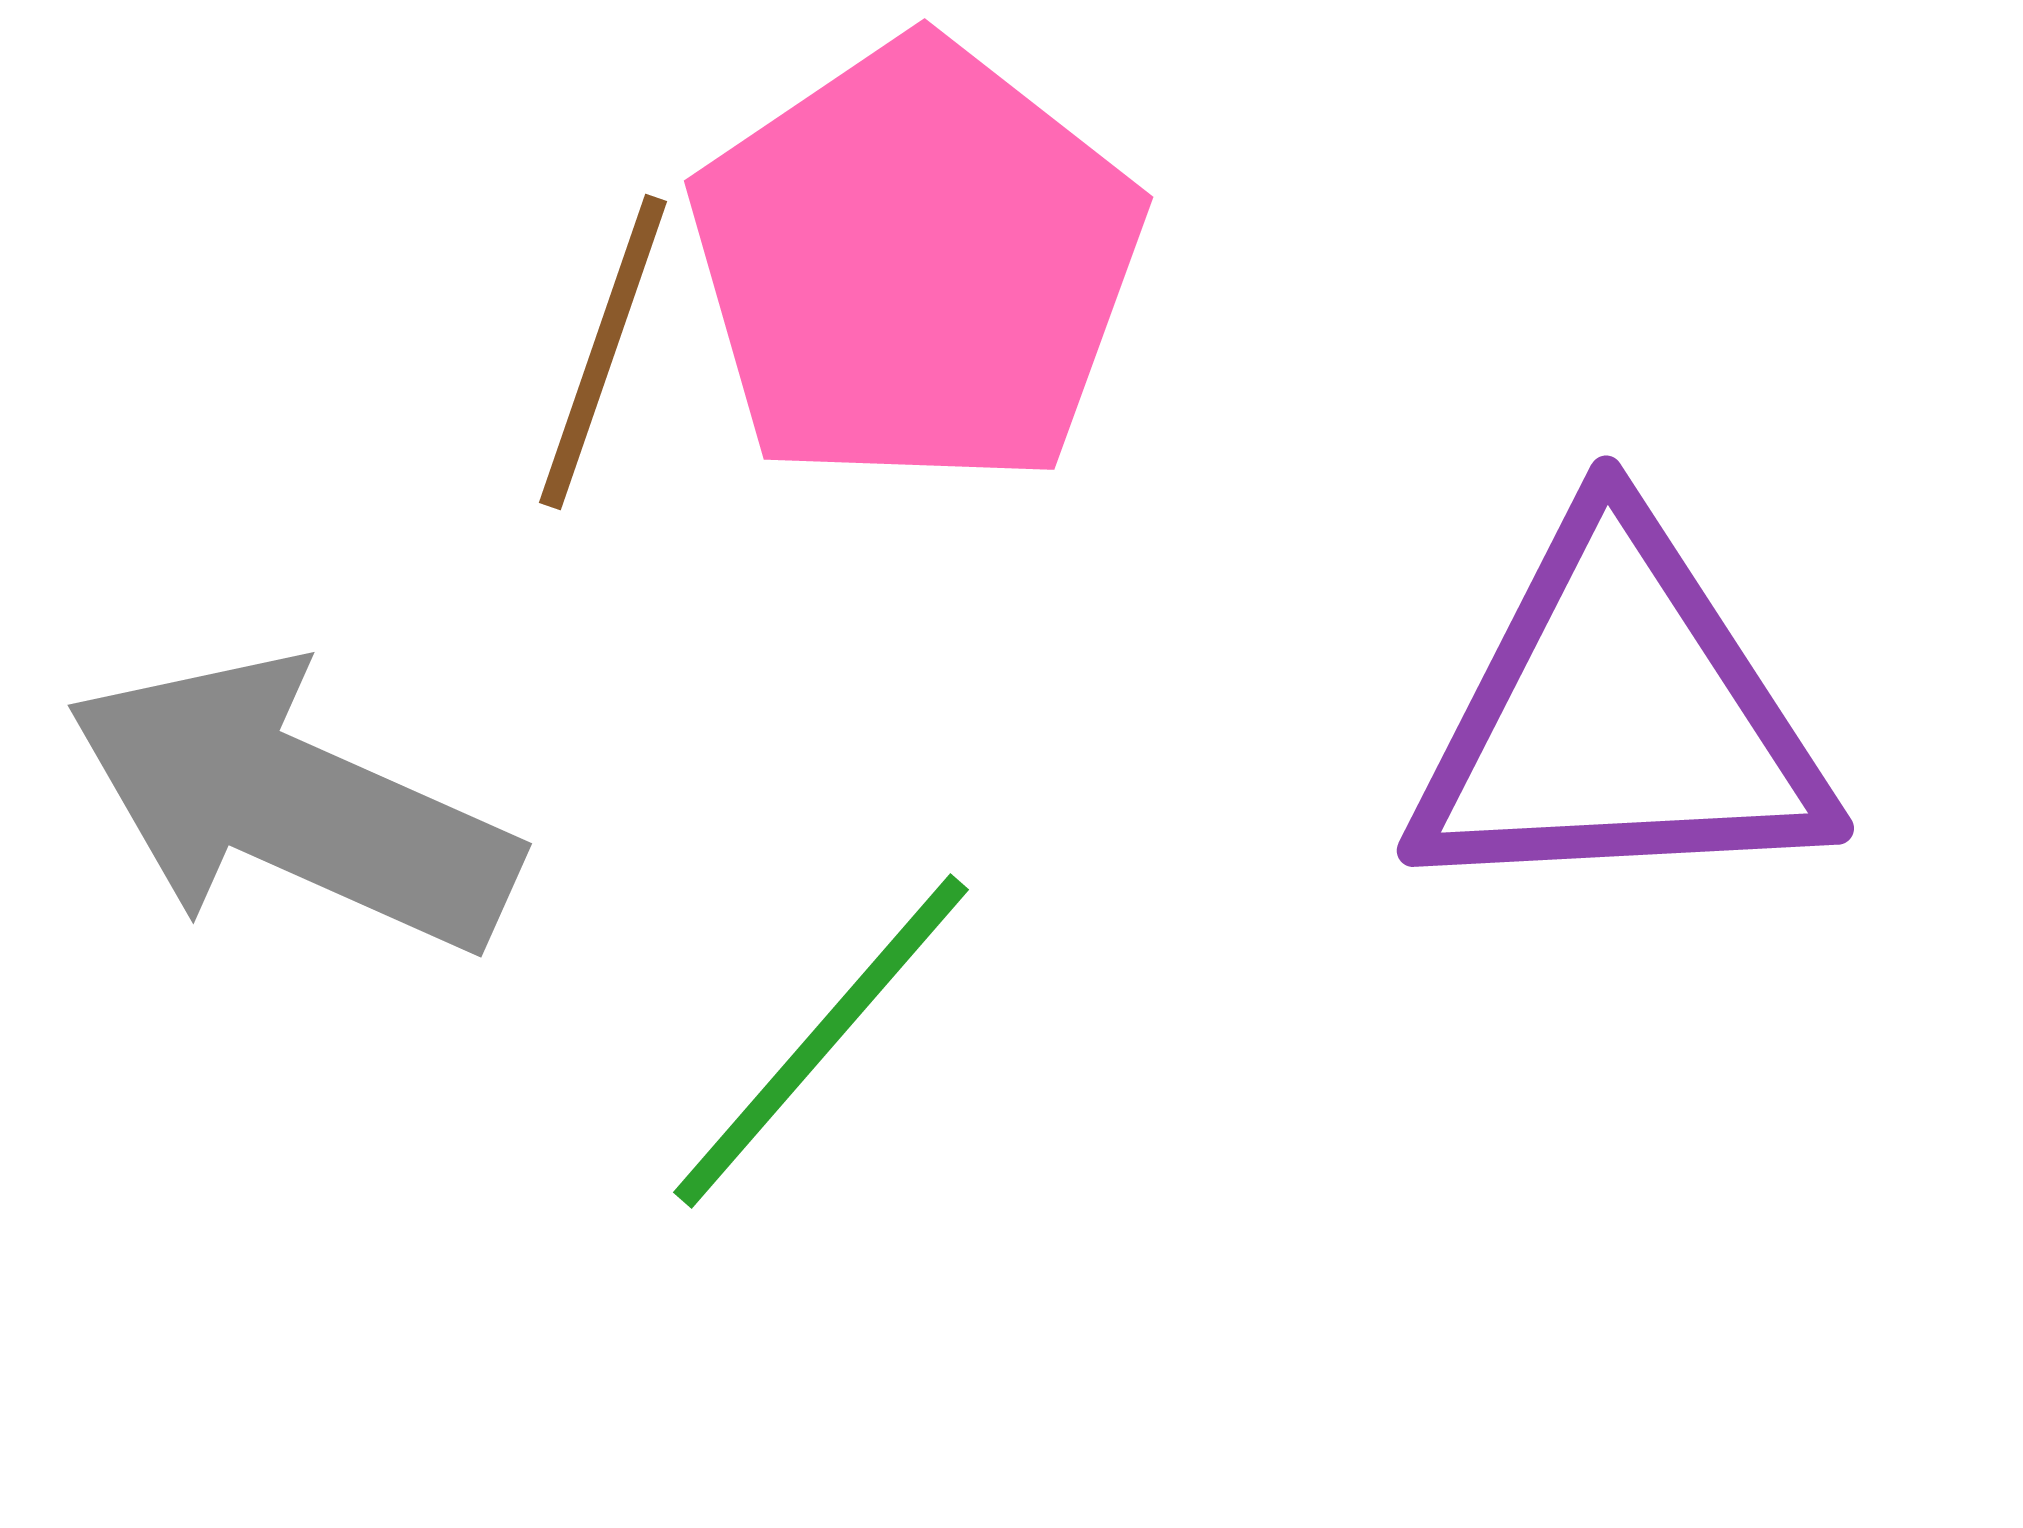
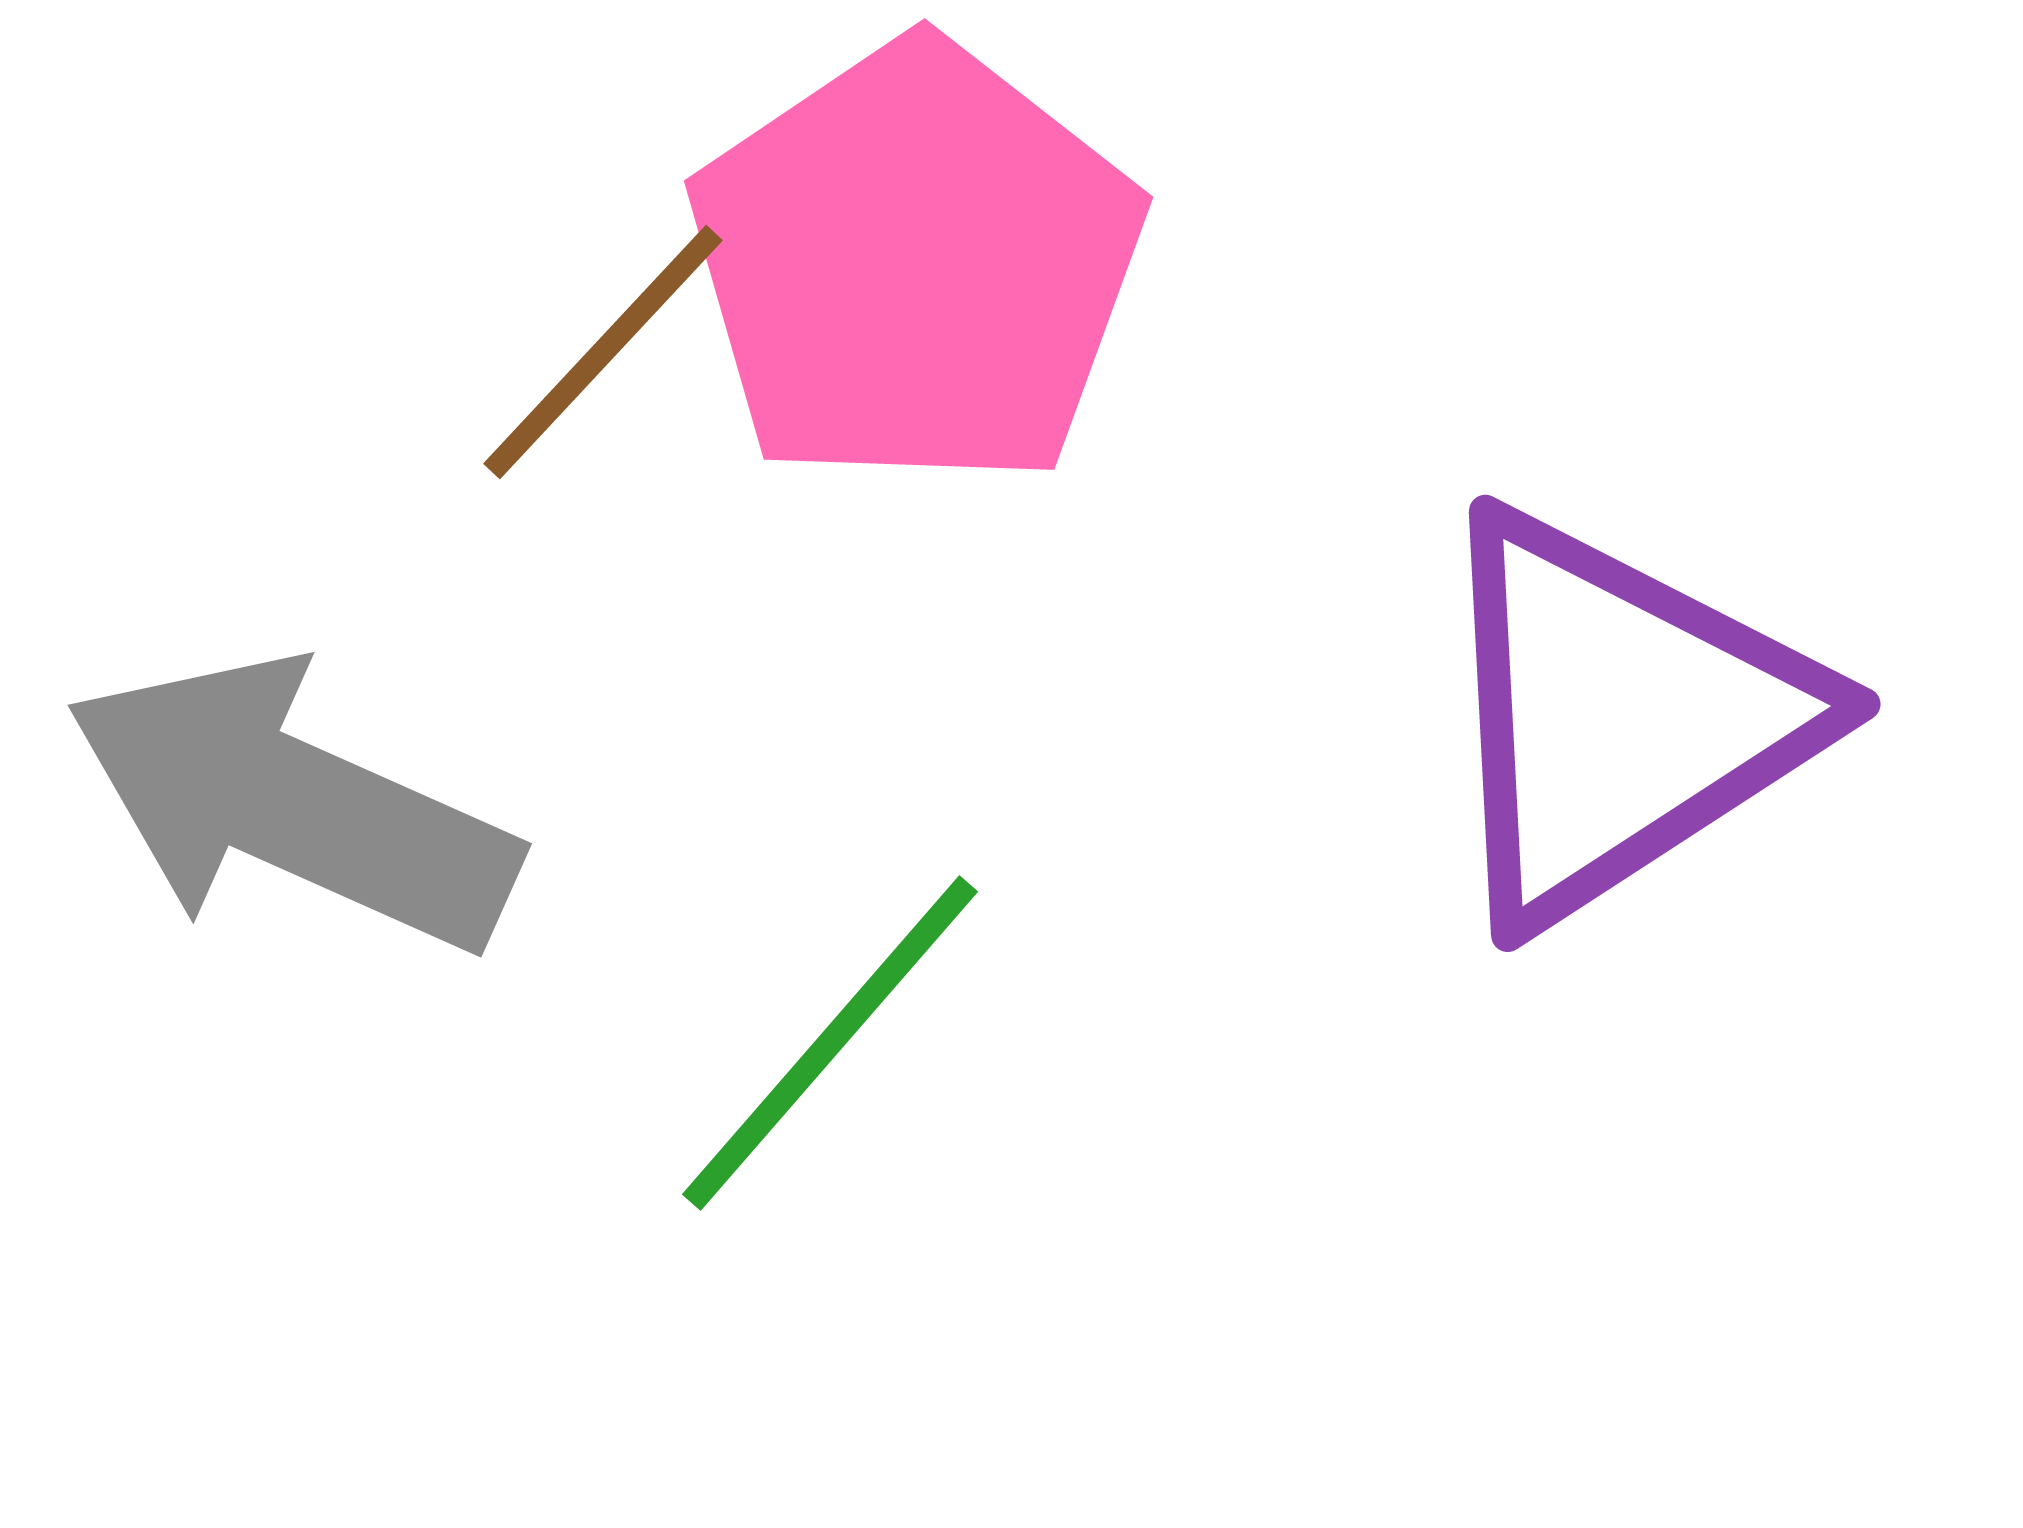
brown line: rotated 24 degrees clockwise
purple triangle: rotated 30 degrees counterclockwise
green line: moved 9 px right, 2 px down
